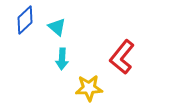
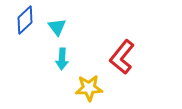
cyan triangle: rotated 12 degrees clockwise
